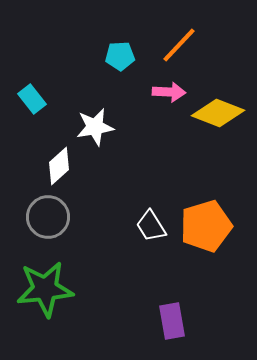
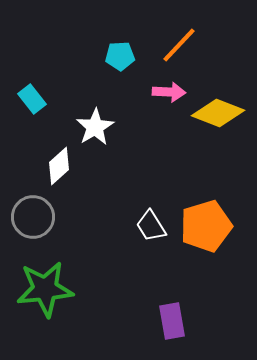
white star: rotated 21 degrees counterclockwise
gray circle: moved 15 px left
